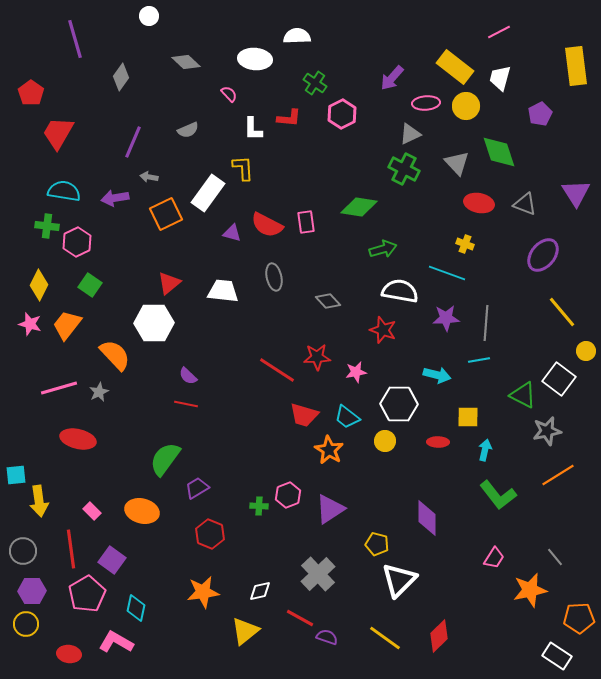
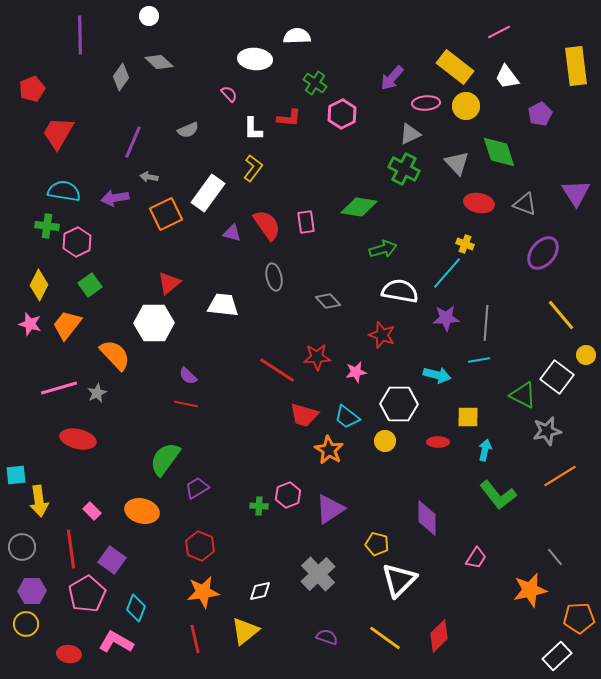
purple line at (75, 39): moved 5 px right, 4 px up; rotated 15 degrees clockwise
gray diamond at (186, 62): moved 27 px left
white trapezoid at (500, 78): moved 7 px right, 1 px up; rotated 52 degrees counterclockwise
red pentagon at (31, 93): moved 1 px right, 4 px up; rotated 15 degrees clockwise
yellow L-shape at (243, 168): moved 10 px right; rotated 40 degrees clockwise
red semicircle at (267, 225): rotated 152 degrees counterclockwise
purple ellipse at (543, 255): moved 2 px up
cyan line at (447, 273): rotated 69 degrees counterclockwise
green square at (90, 285): rotated 20 degrees clockwise
white trapezoid at (223, 291): moved 14 px down
yellow line at (562, 312): moved 1 px left, 3 px down
red star at (383, 330): moved 1 px left, 5 px down
yellow circle at (586, 351): moved 4 px down
white square at (559, 379): moved 2 px left, 2 px up
gray star at (99, 392): moved 2 px left, 1 px down
orange line at (558, 475): moved 2 px right, 1 px down
red hexagon at (210, 534): moved 10 px left, 12 px down
gray circle at (23, 551): moved 1 px left, 4 px up
pink trapezoid at (494, 558): moved 18 px left
cyan diamond at (136, 608): rotated 8 degrees clockwise
red line at (300, 618): moved 105 px left, 21 px down; rotated 48 degrees clockwise
white rectangle at (557, 656): rotated 76 degrees counterclockwise
